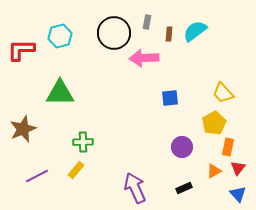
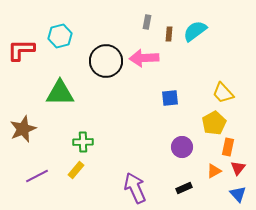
black circle: moved 8 px left, 28 px down
